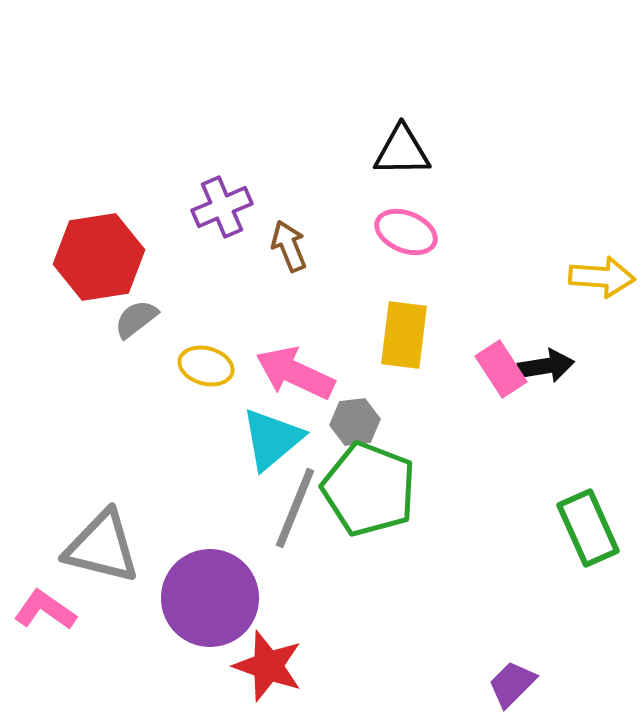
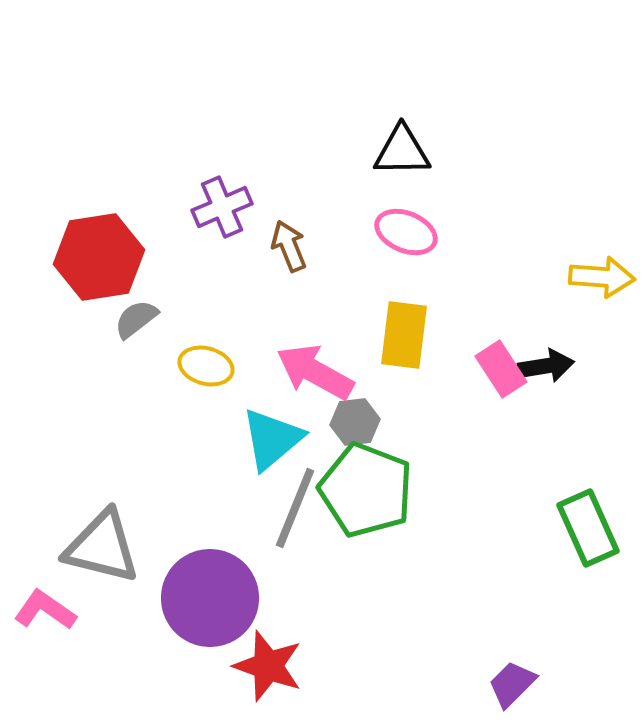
pink arrow: moved 20 px right, 1 px up; rotated 4 degrees clockwise
green pentagon: moved 3 px left, 1 px down
